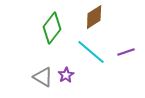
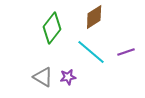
purple star: moved 2 px right, 2 px down; rotated 21 degrees clockwise
